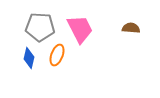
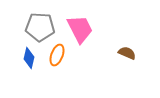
brown semicircle: moved 4 px left, 25 px down; rotated 18 degrees clockwise
